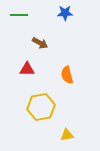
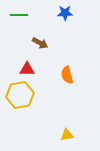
yellow hexagon: moved 21 px left, 12 px up
